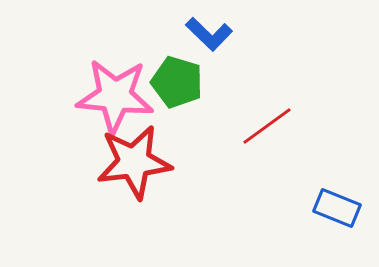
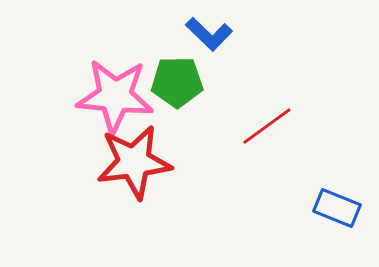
green pentagon: rotated 18 degrees counterclockwise
